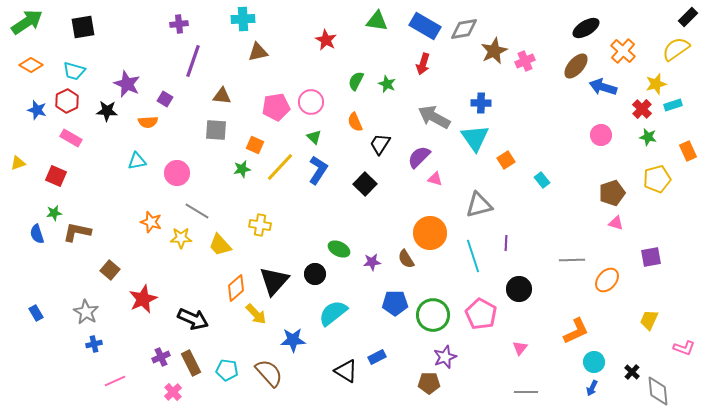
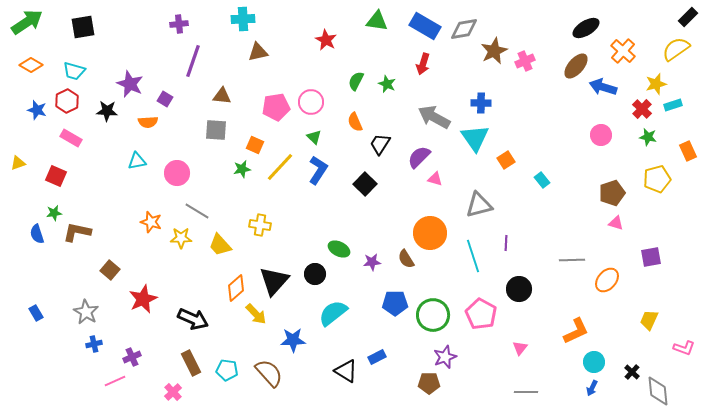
purple star at (127, 84): moved 3 px right
purple cross at (161, 357): moved 29 px left
